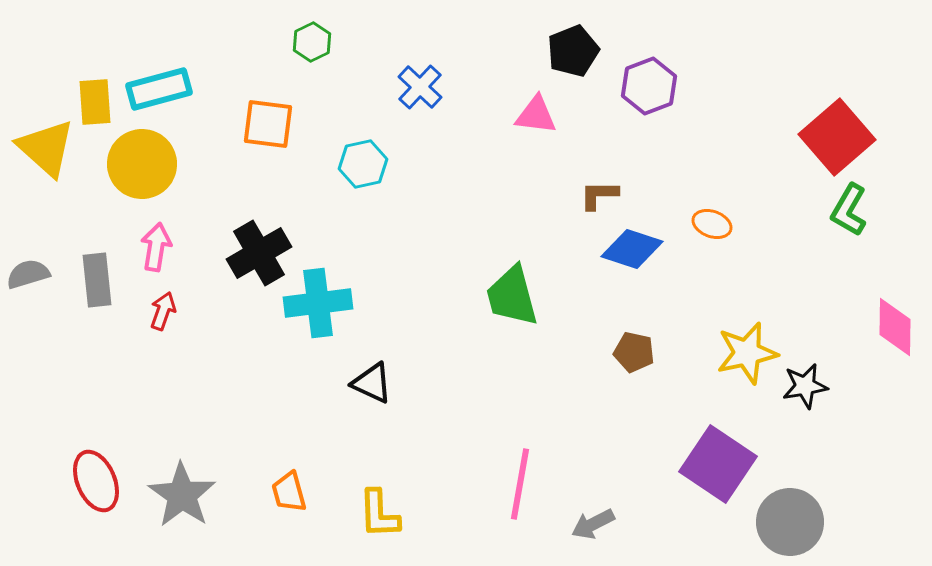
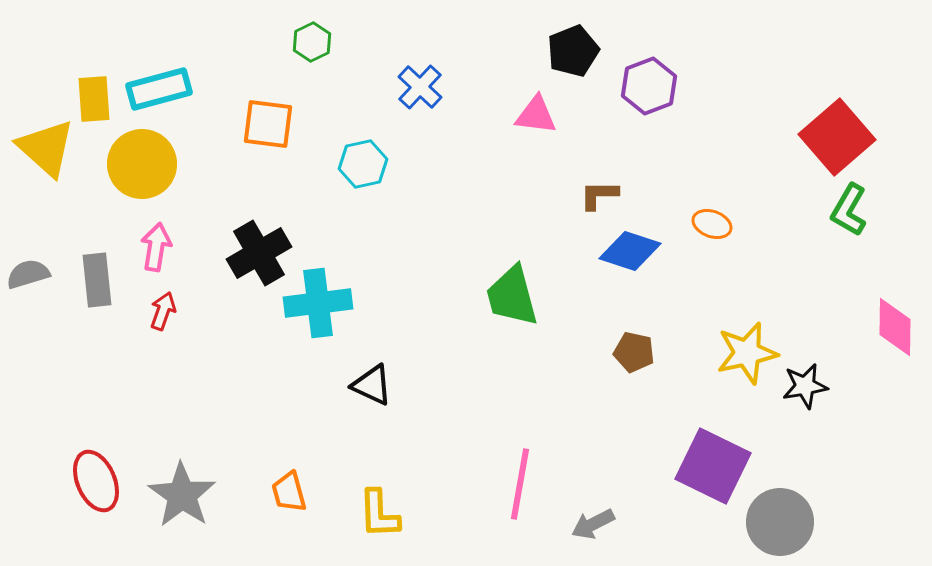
yellow rectangle: moved 1 px left, 3 px up
blue diamond: moved 2 px left, 2 px down
black triangle: moved 2 px down
purple square: moved 5 px left, 2 px down; rotated 8 degrees counterclockwise
gray circle: moved 10 px left
